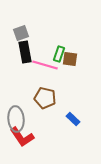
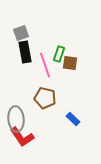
brown square: moved 4 px down
pink line: rotated 55 degrees clockwise
